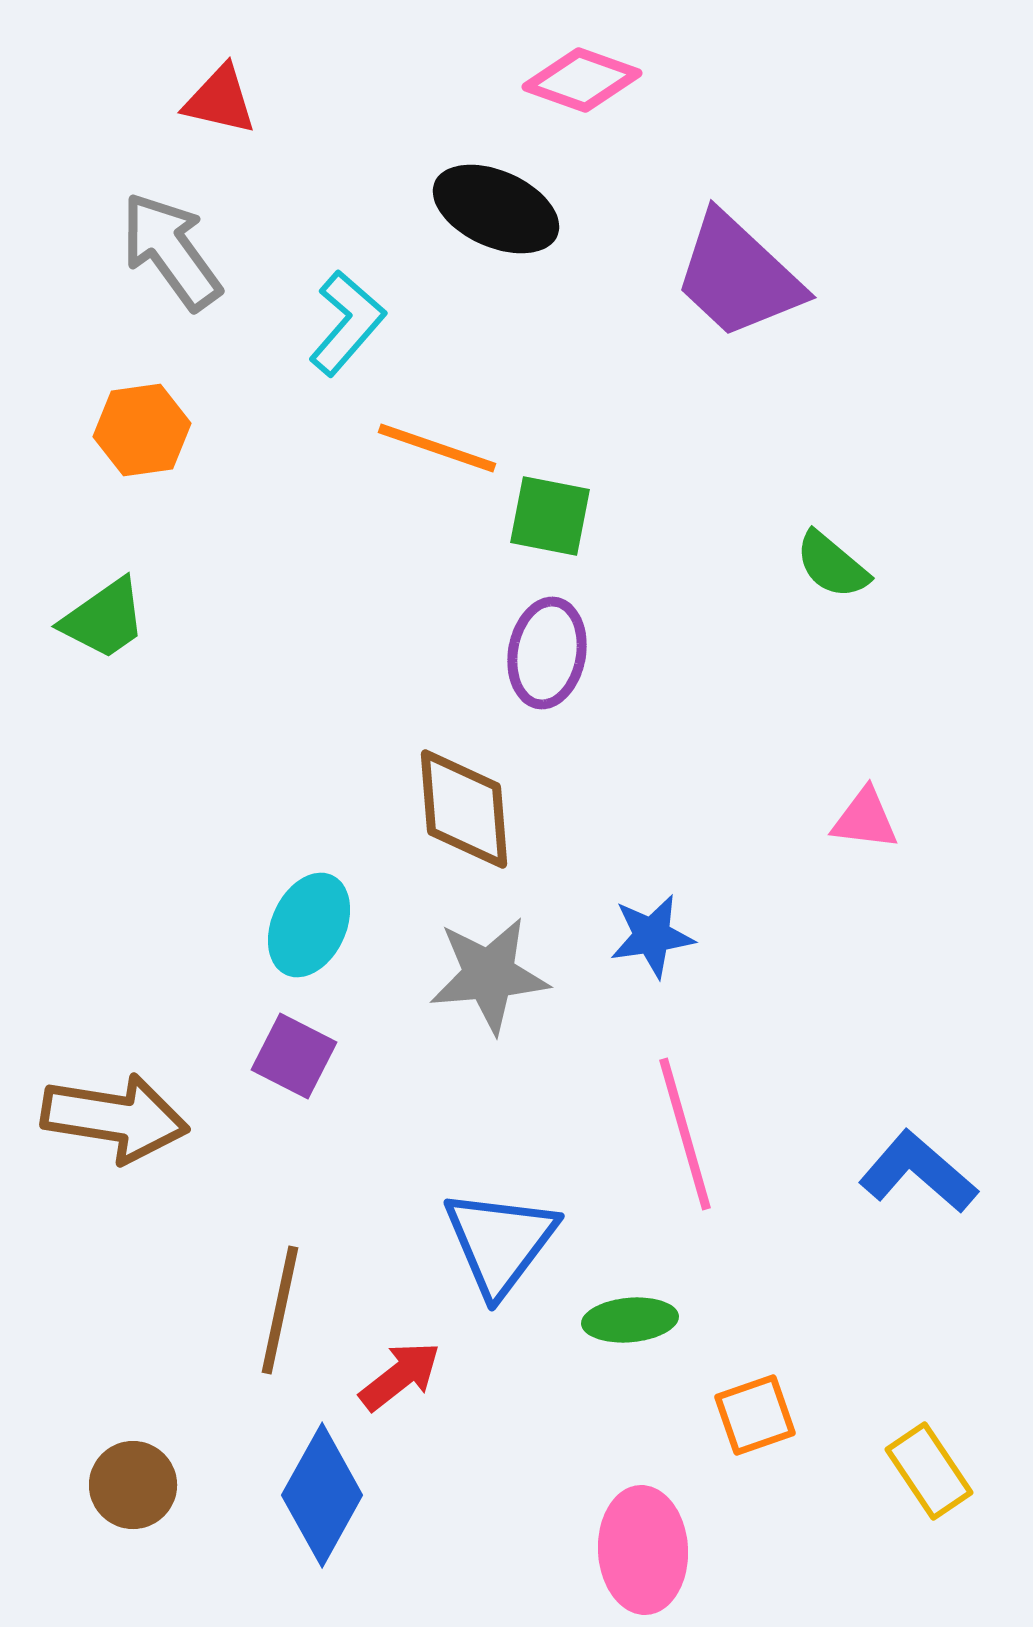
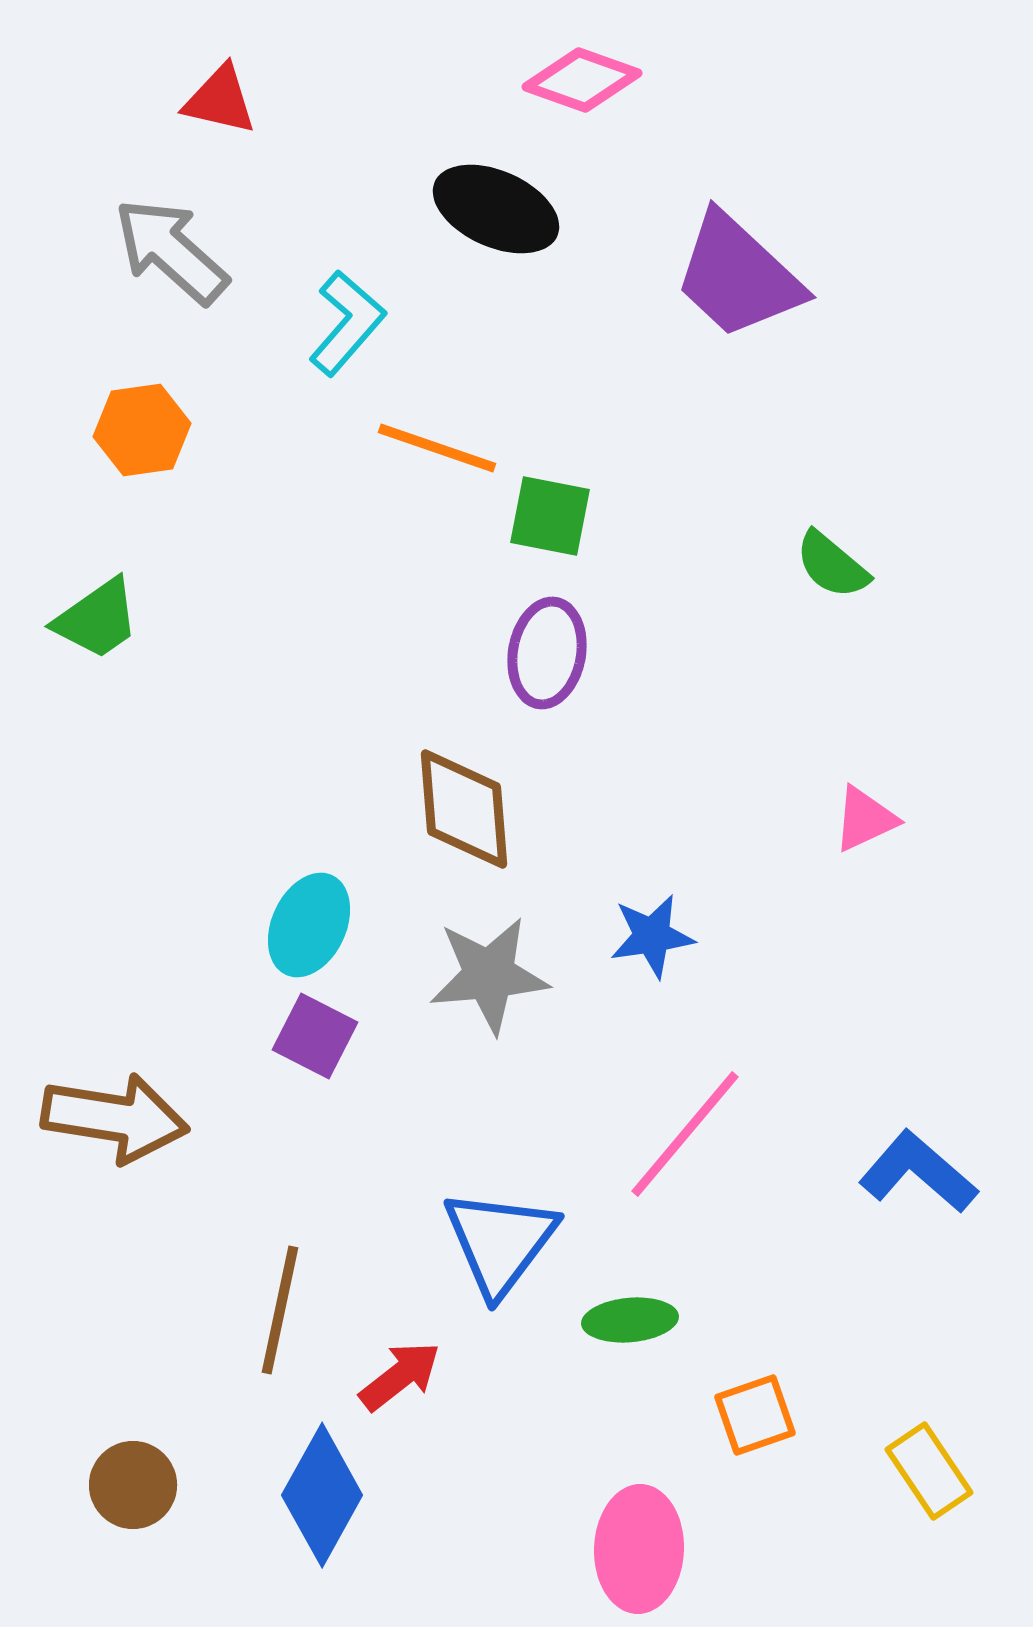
gray arrow: rotated 12 degrees counterclockwise
green trapezoid: moved 7 px left
pink triangle: rotated 32 degrees counterclockwise
purple square: moved 21 px right, 20 px up
pink line: rotated 56 degrees clockwise
pink ellipse: moved 4 px left, 1 px up; rotated 5 degrees clockwise
